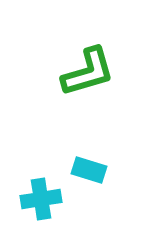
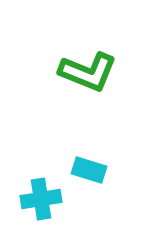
green L-shape: rotated 38 degrees clockwise
